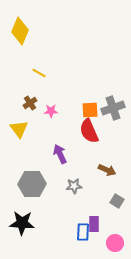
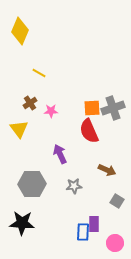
orange square: moved 2 px right, 2 px up
